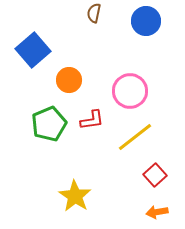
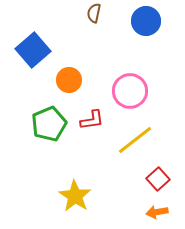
yellow line: moved 3 px down
red square: moved 3 px right, 4 px down
